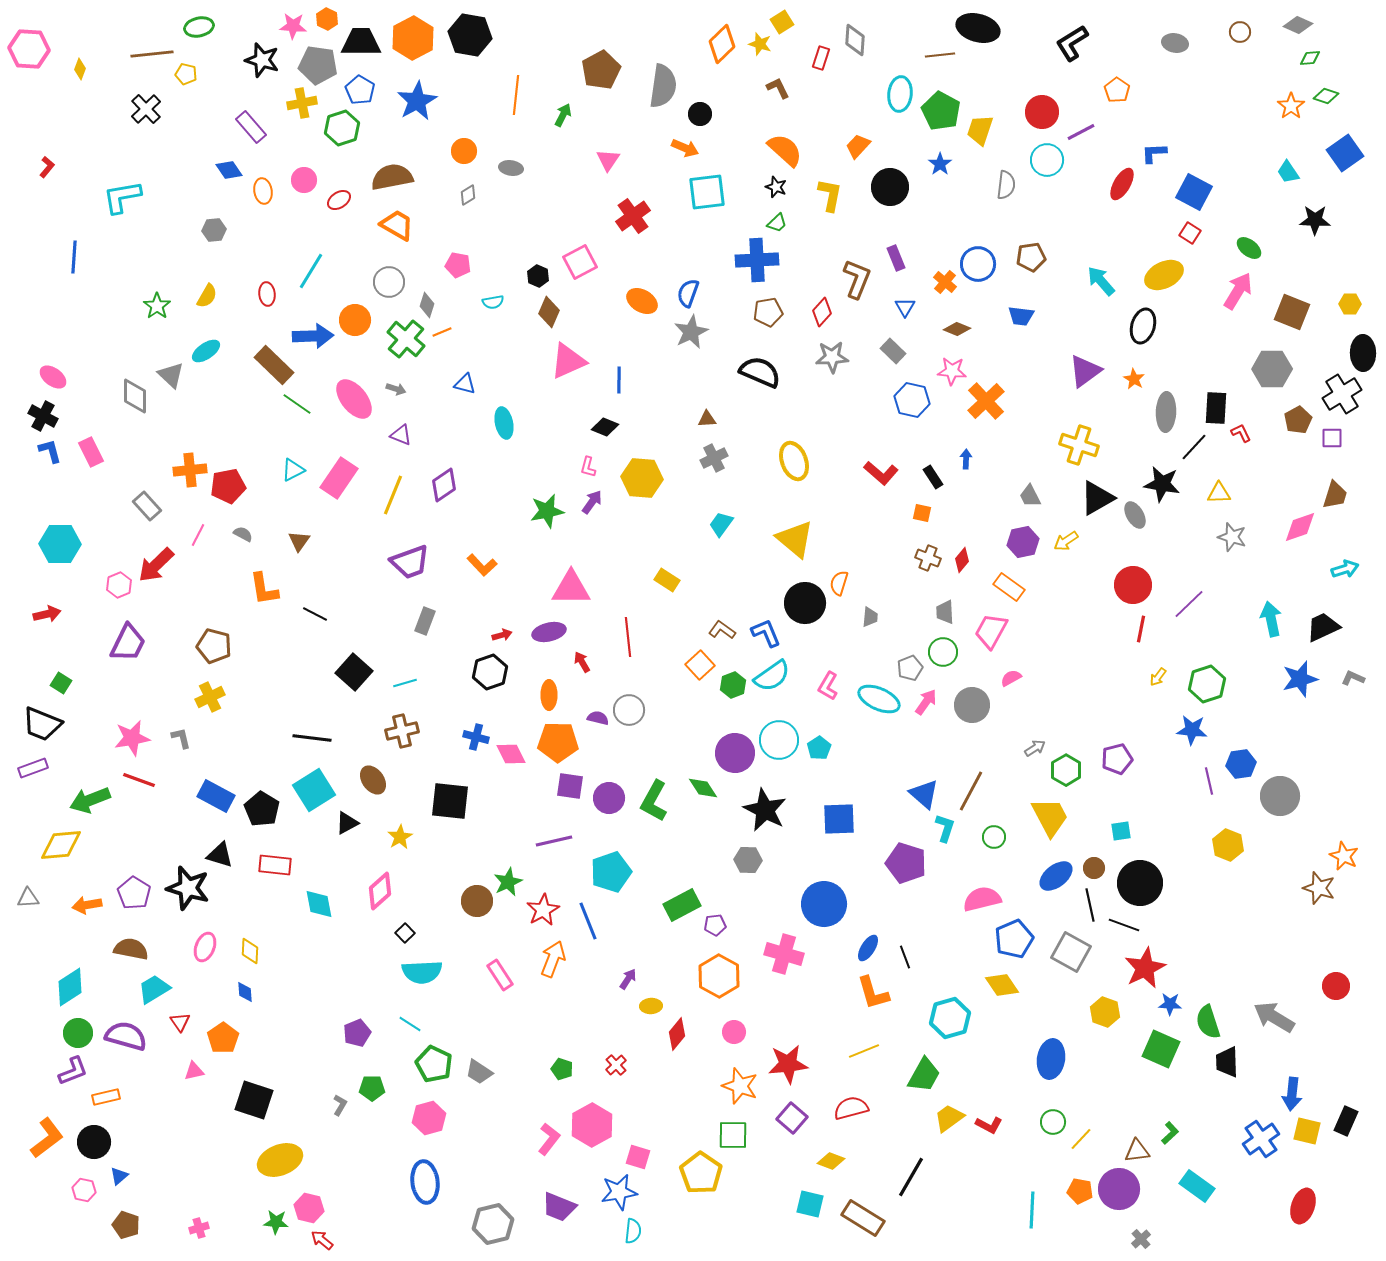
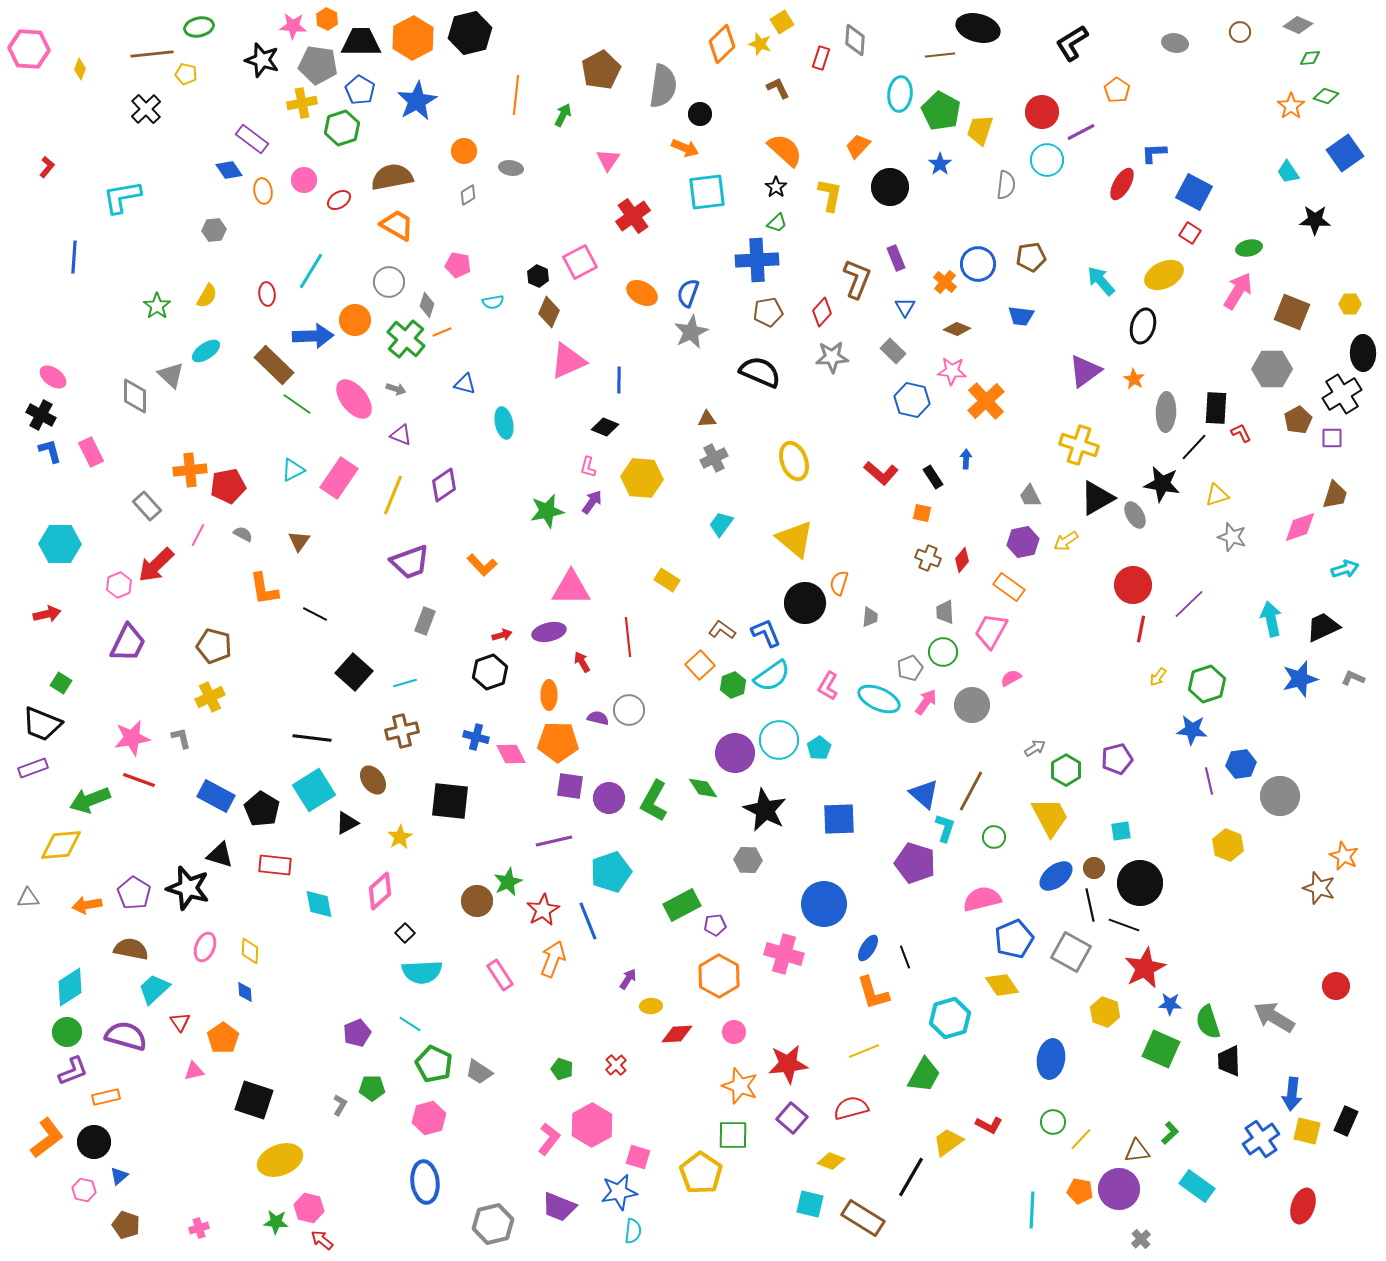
black hexagon at (470, 35): moved 2 px up; rotated 24 degrees counterclockwise
purple rectangle at (251, 127): moved 1 px right, 12 px down; rotated 12 degrees counterclockwise
black star at (776, 187): rotated 15 degrees clockwise
green ellipse at (1249, 248): rotated 50 degrees counterclockwise
orange ellipse at (642, 301): moved 8 px up
black cross at (43, 416): moved 2 px left, 1 px up
yellow triangle at (1219, 493): moved 2 px left, 2 px down; rotated 15 degrees counterclockwise
purple pentagon at (906, 863): moved 9 px right
cyan trapezoid at (154, 989): rotated 12 degrees counterclockwise
green circle at (78, 1033): moved 11 px left, 1 px up
red diamond at (677, 1034): rotated 48 degrees clockwise
black trapezoid at (1227, 1062): moved 2 px right, 1 px up
yellow trapezoid at (949, 1118): moved 1 px left, 24 px down
